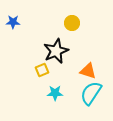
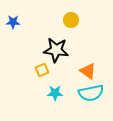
yellow circle: moved 1 px left, 3 px up
black star: moved 1 px up; rotated 30 degrees clockwise
orange triangle: rotated 18 degrees clockwise
cyan semicircle: rotated 135 degrees counterclockwise
